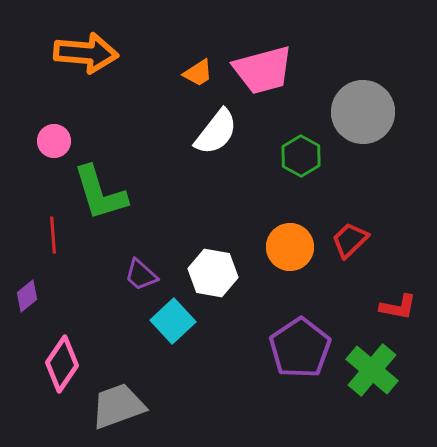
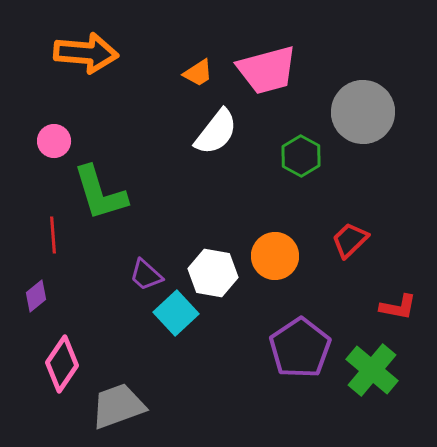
pink trapezoid: moved 4 px right
orange circle: moved 15 px left, 9 px down
purple trapezoid: moved 5 px right
purple diamond: moved 9 px right
cyan square: moved 3 px right, 8 px up
